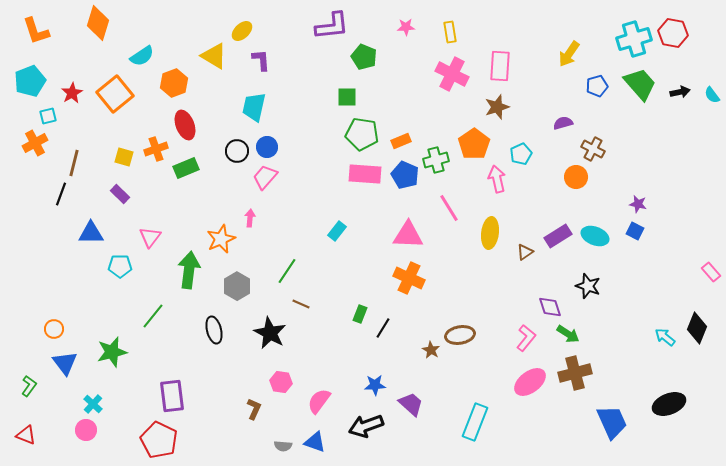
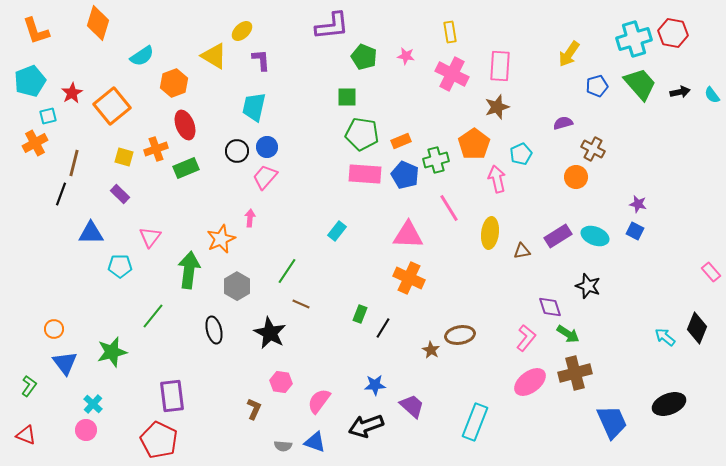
pink star at (406, 27): moved 29 px down; rotated 12 degrees clockwise
orange square at (115, 94): moved 3 px left, 12 px down
brown triangle at (525, 252): moved 3 px left, 1 px up; rotated 24 degrees clockwise
purple trapezoid at (411, 404): moved 1 px right, 2 px down
